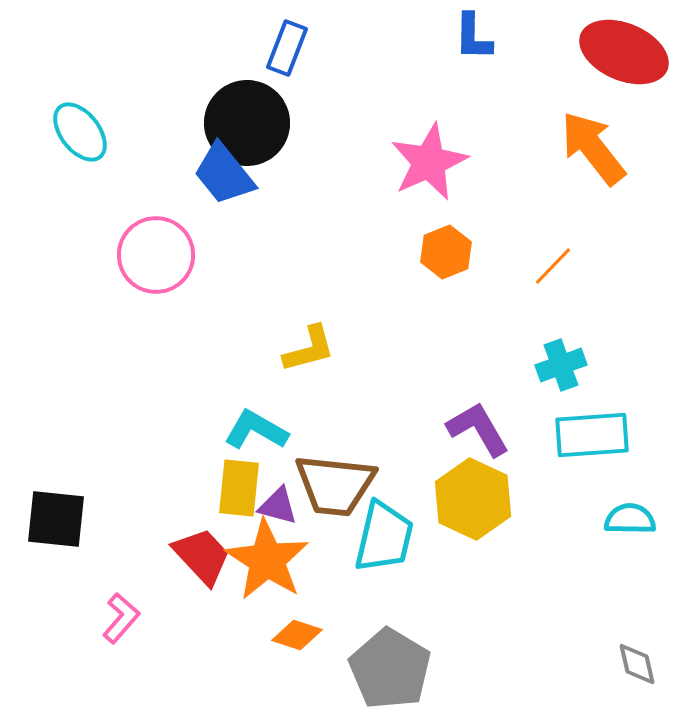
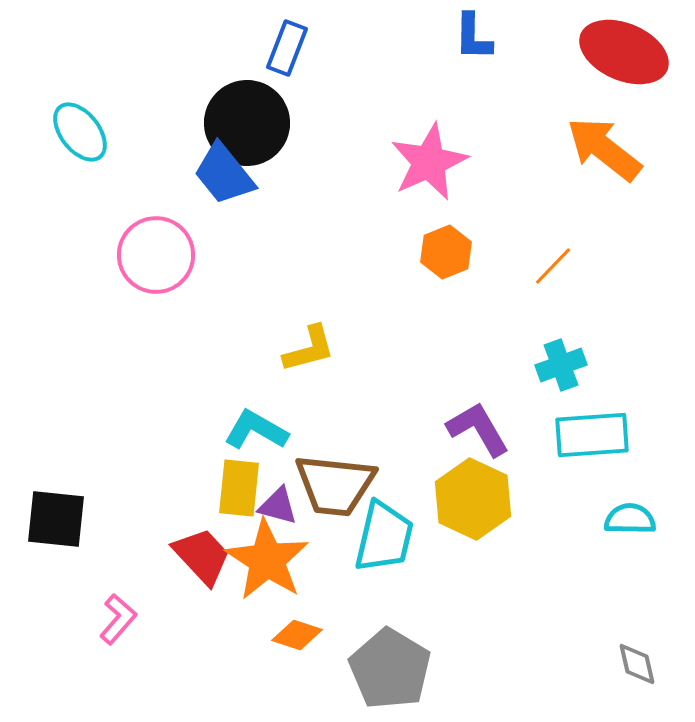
orange arrow: moved 11 px right, 1 px down; rotated 14 degrees counterclockwise
pink L-shape: moved 3 px left, 1 px down
